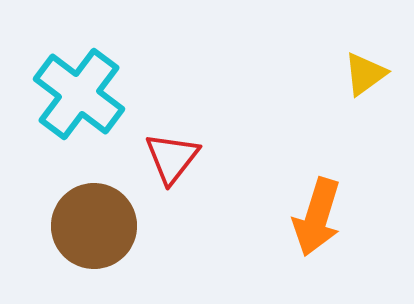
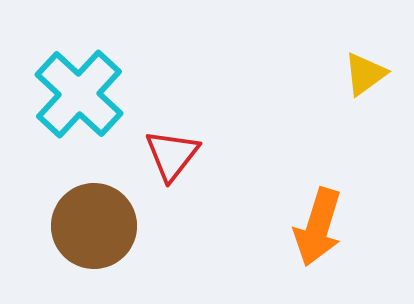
cyan cross: rotated 6 degrees clockwise
red triangle: moved 3 px up
orange arrow: moved 1 px right, 10 px down
